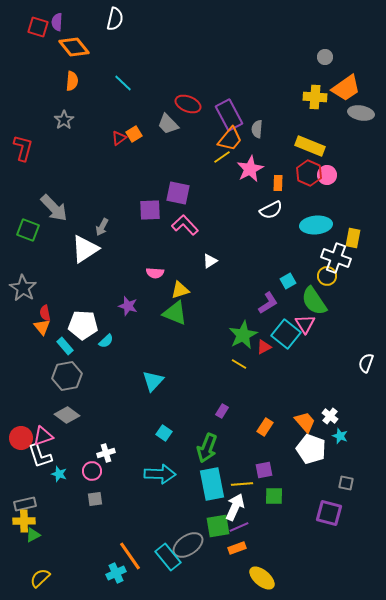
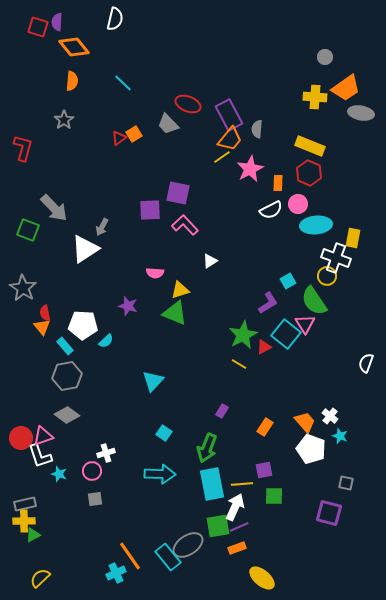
pink circle at (327, 175): moved 29 px left, 29 px down
